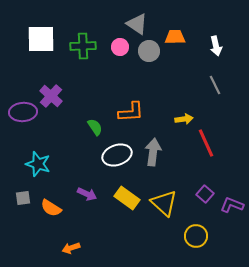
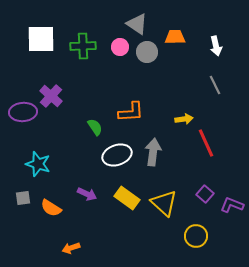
gray circle: moved 2 px left, 1 px down
